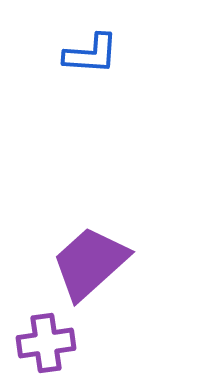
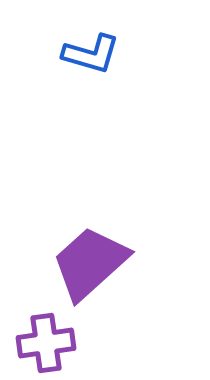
blue L-shape: rotated 12 degrees clockwise
